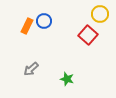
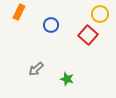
blue circle: moved 7 px right, 4 px down
orange rectangle: moved 8 px left, 14 px up
gray arrow: moved 5 px right
